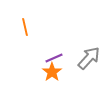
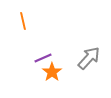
orange line: moved 2 px left, 6 px up
purple line: moved 11 px left
